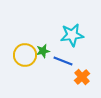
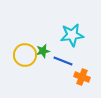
orange cross: rotated 28 degrees counterclockwise
